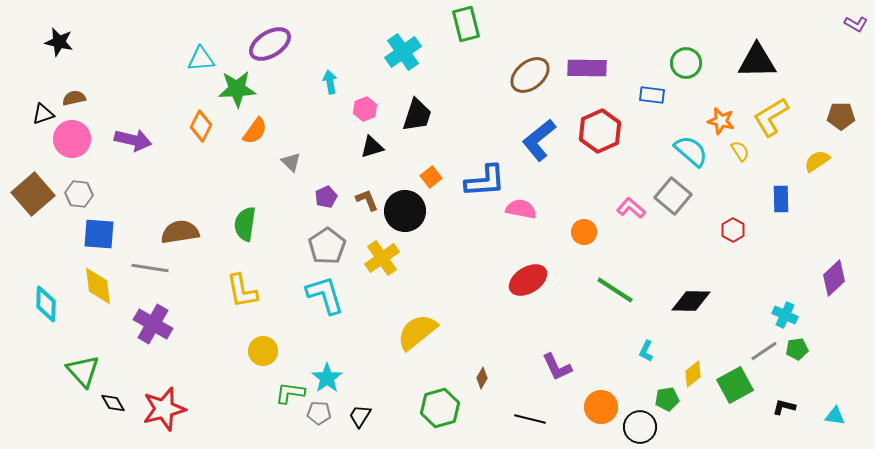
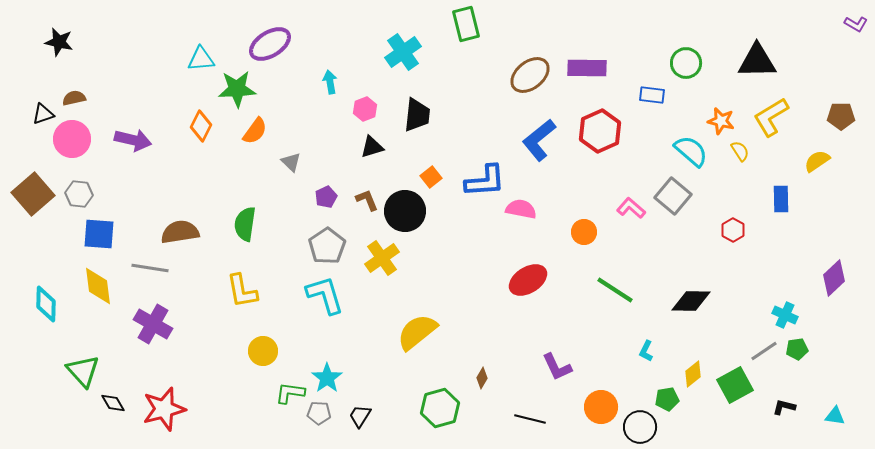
black trapezoid at (417, 115): rotated 12 degrees counterclockwise
